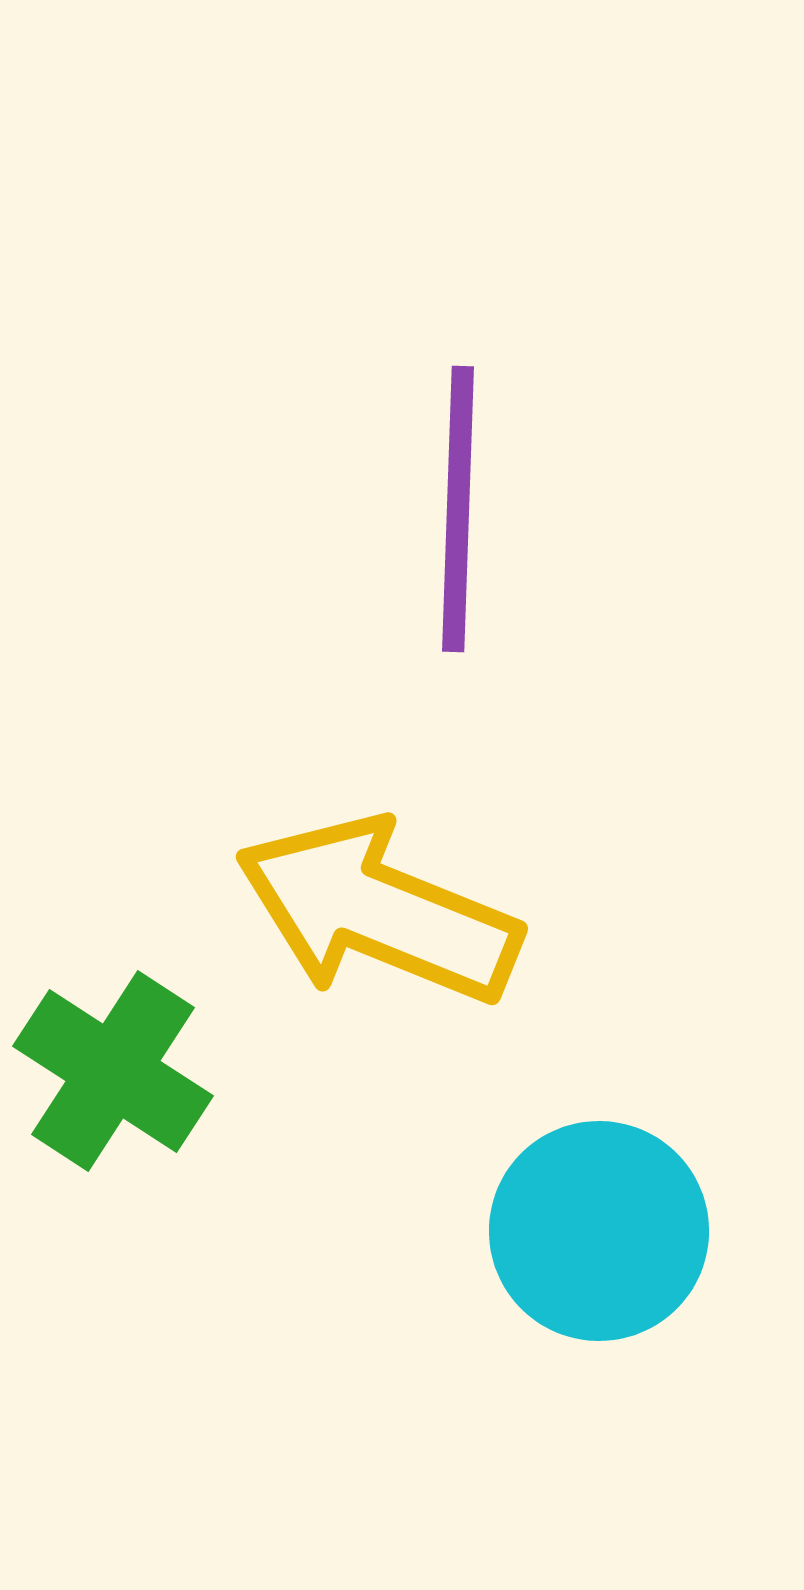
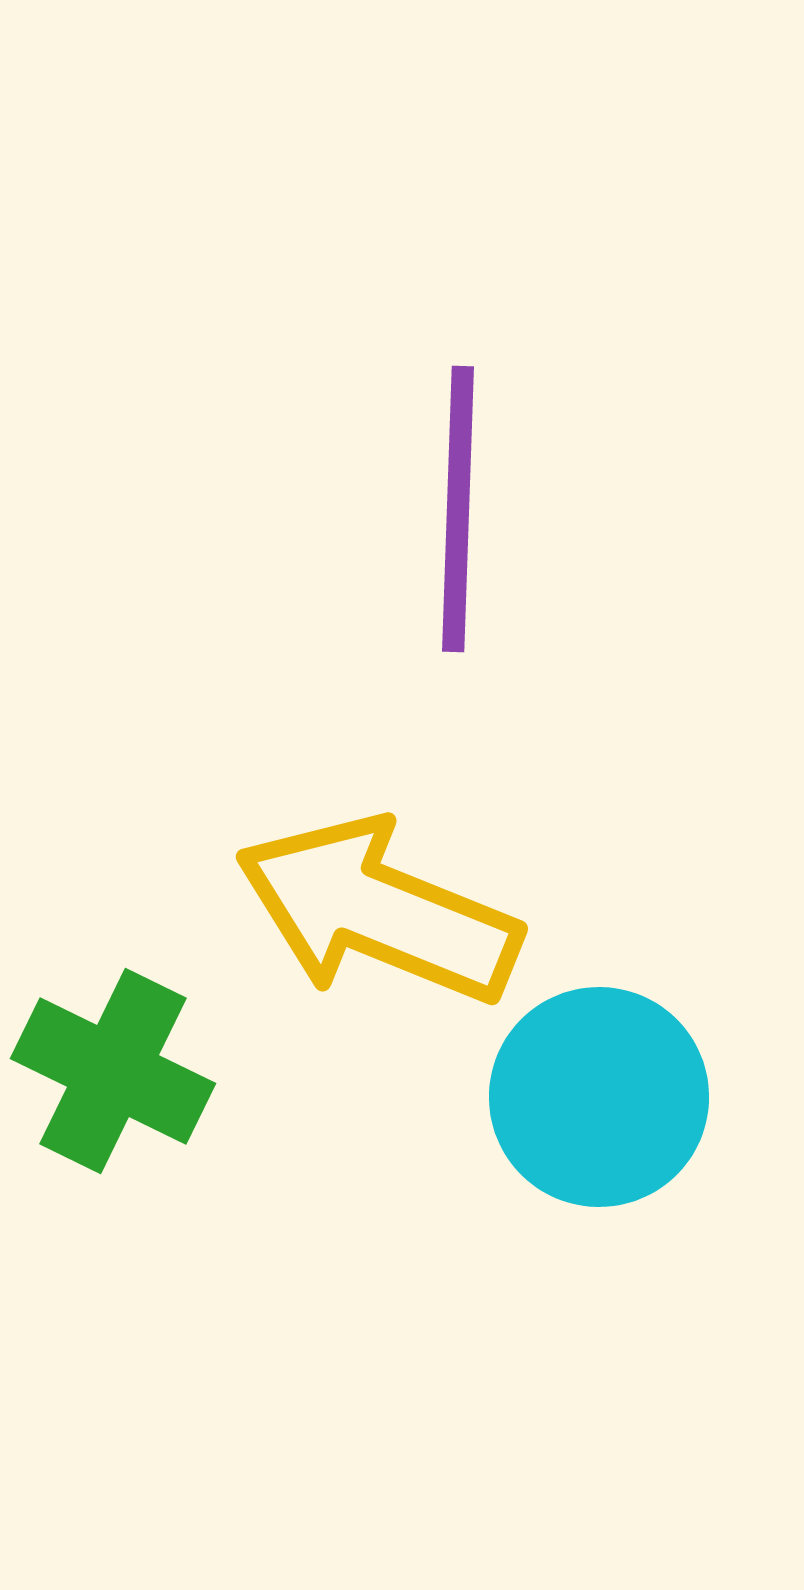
green cross: rotated 7 degrees counterclockwise
cyan circle: moved 134 px up
